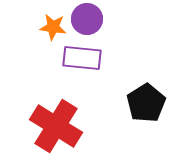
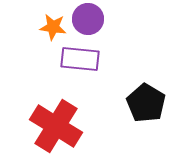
purple circle: moved 1 px right
purple rectangle: moved 2 px left, 1 px down
black pentagon: rotated 9 degrees counterclockwise
